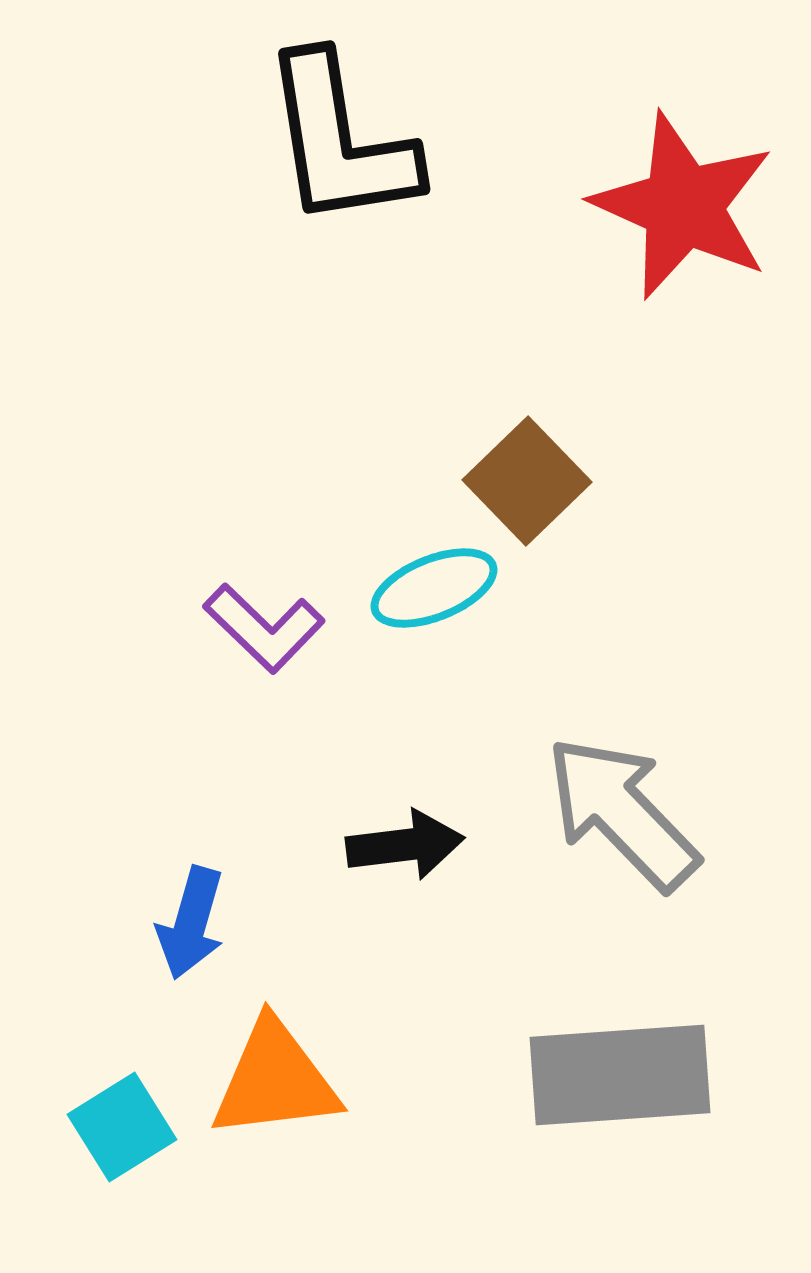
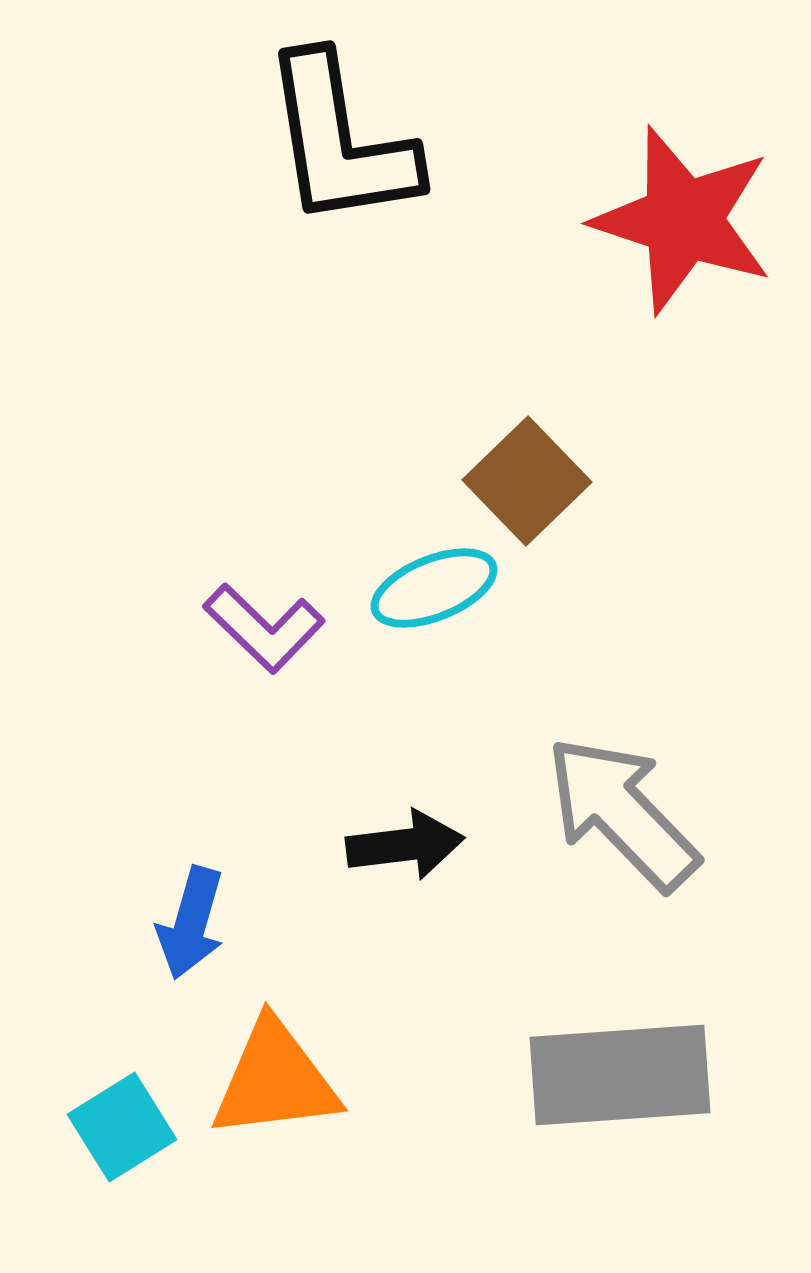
red star: moved 14 px down; rotated 6 degrees counterclockwise
